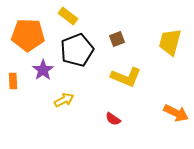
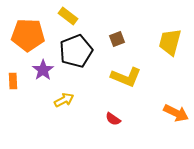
black pentagon: moved 1 px left, 1 px down
